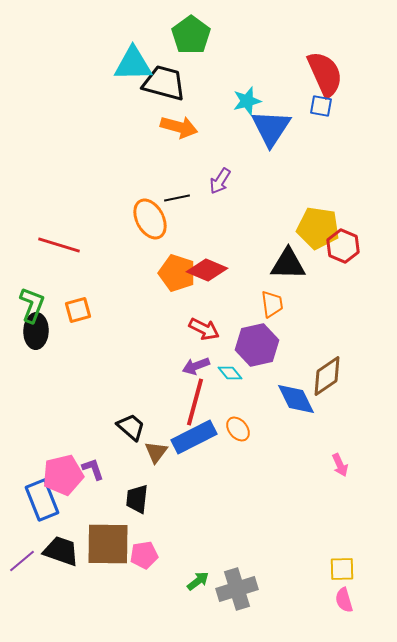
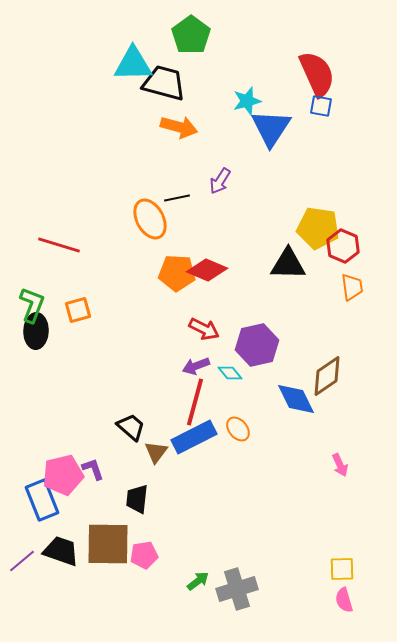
red semicircle at (325, 74): moved 8 px left
orange pentagon at (177, 273): rotated 15 degrees counterclockwise
orange trapezoid at (272, 304): moved 80 px right, 17 px up
